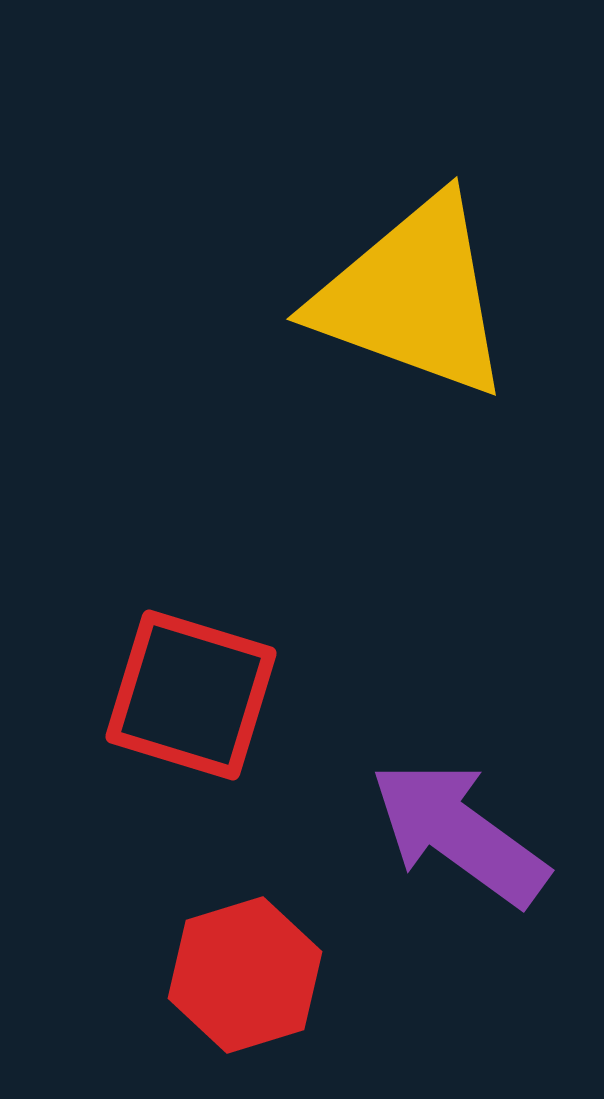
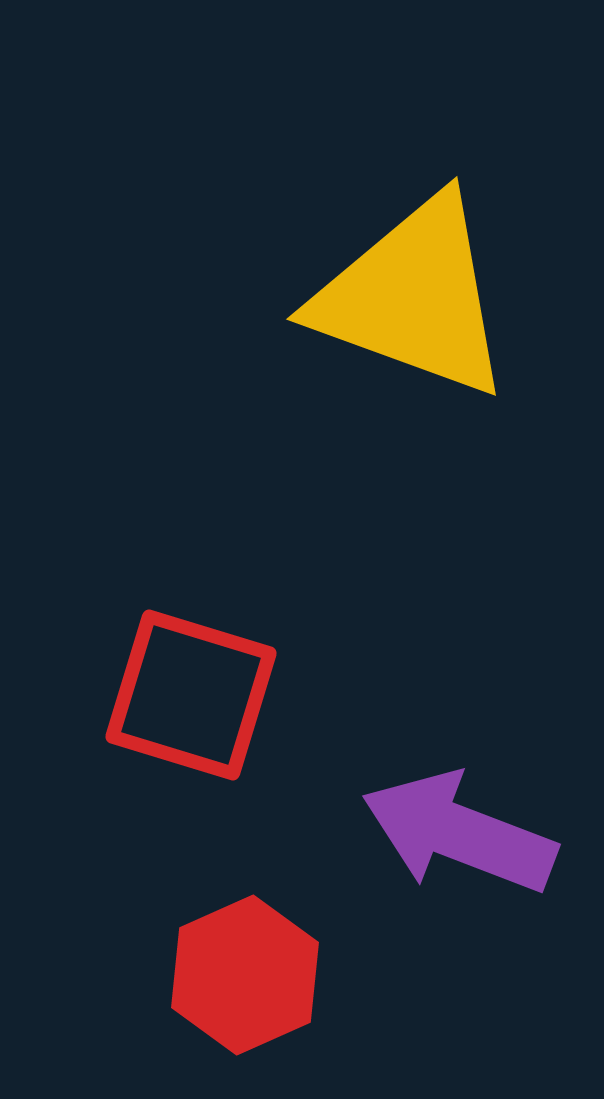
purple arrow: rotated 15 degrees counterclockwise
red hexagon: rotated 7 degrees counterclockwise
